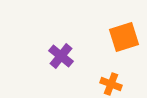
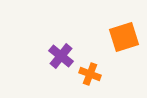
orange cross: moved 21 px left, 10 px up
